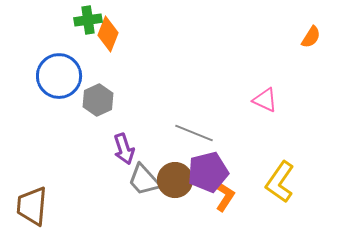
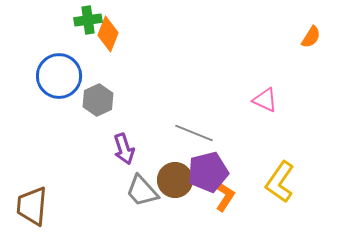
gray trapezoid: moved 2 px left, 11 px down
